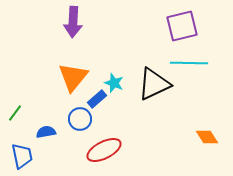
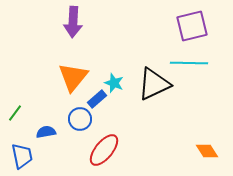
purple square: moved 10 px right
orange diamond: moved 14 px down
red ellipse: rotated 24 degrees counterclockwise
